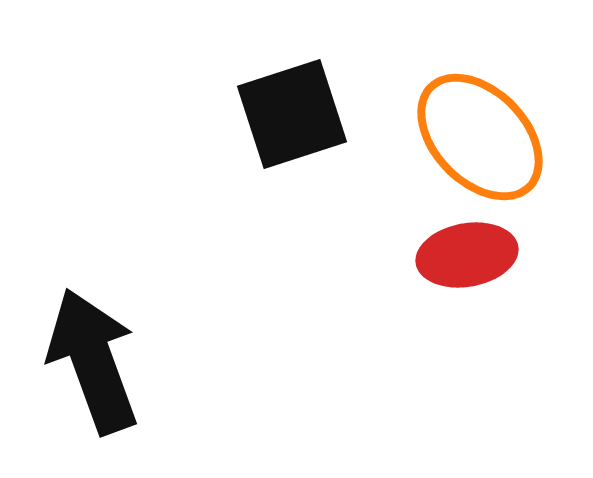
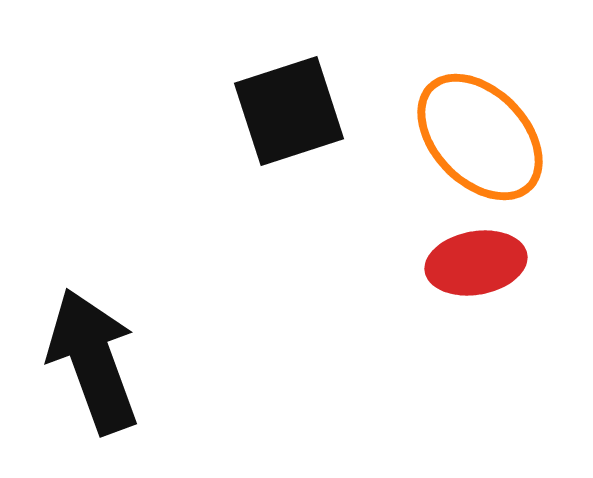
black square: moved 3 px left, 3 px up
red ellipse: moved 9 px right, 8 px down
